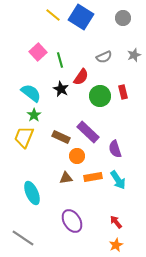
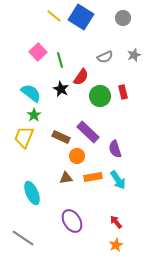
yellow line: moved 1 px right, 1 px down
gray semicircle: moved 1 px right
